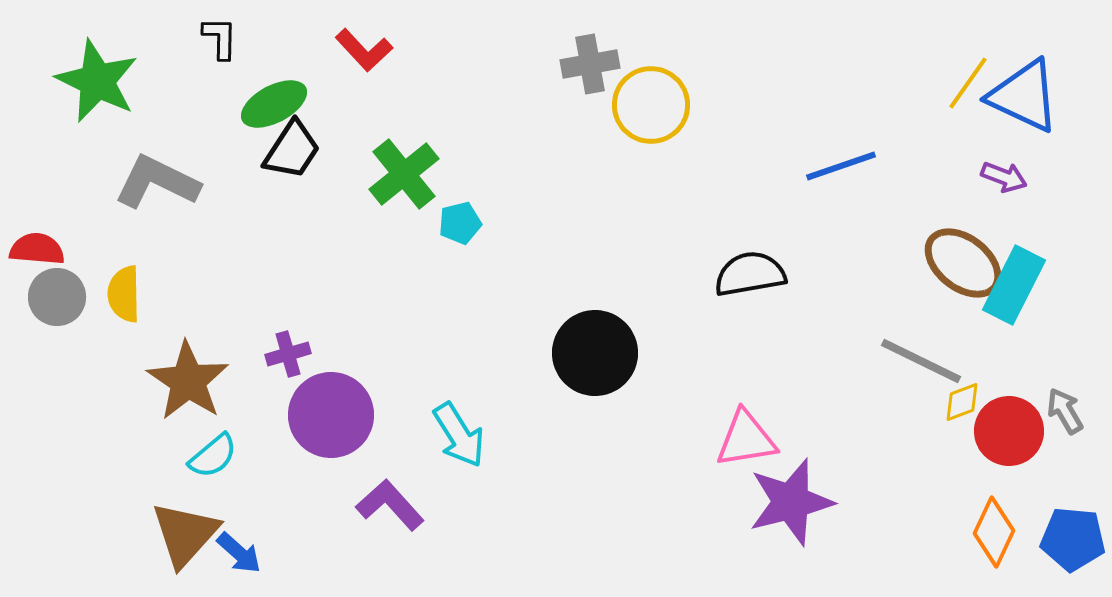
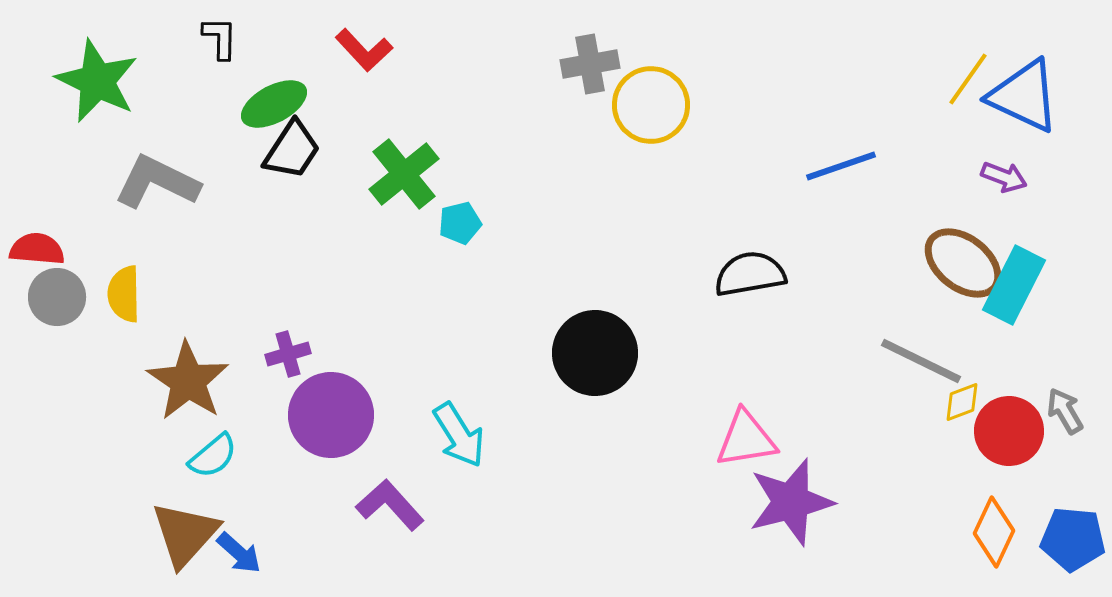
yellow line: moved 4 px up
